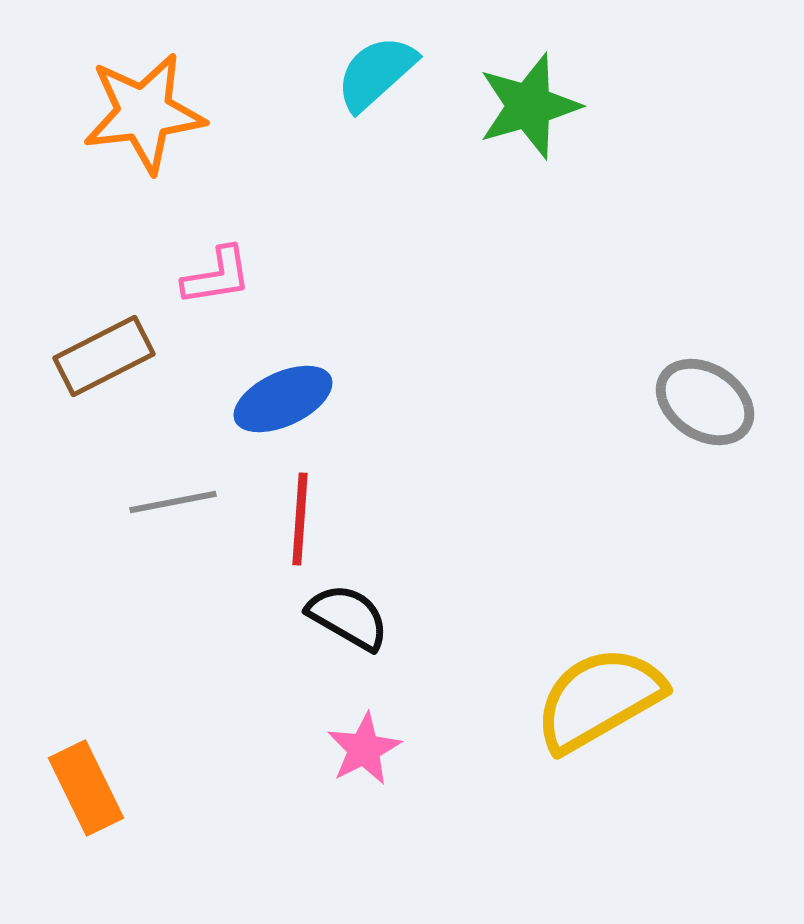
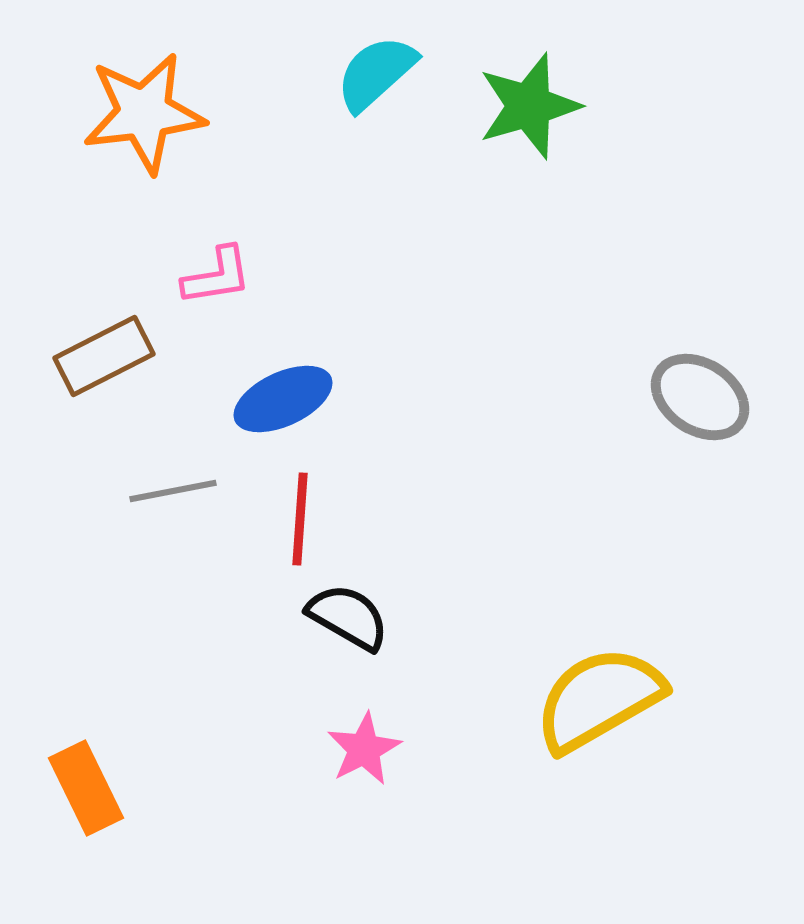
gray ellipse: moved 5 px left, 5 px up
gray line: moved 11 px up
